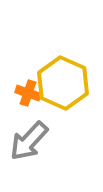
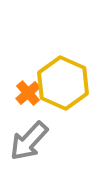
orange cross: rotated 30 degrees clockwise
